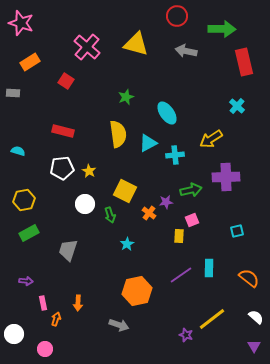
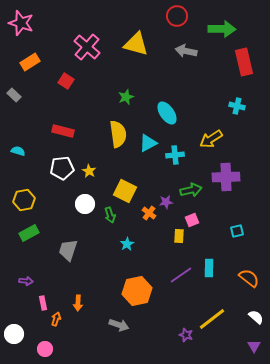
gray rectangle at (13, 93): moved 1 px right, 2 px down; rotated 40 degrees clockwise
cyan cross at (237, 106): rotated 28 degrees counterclockwise
